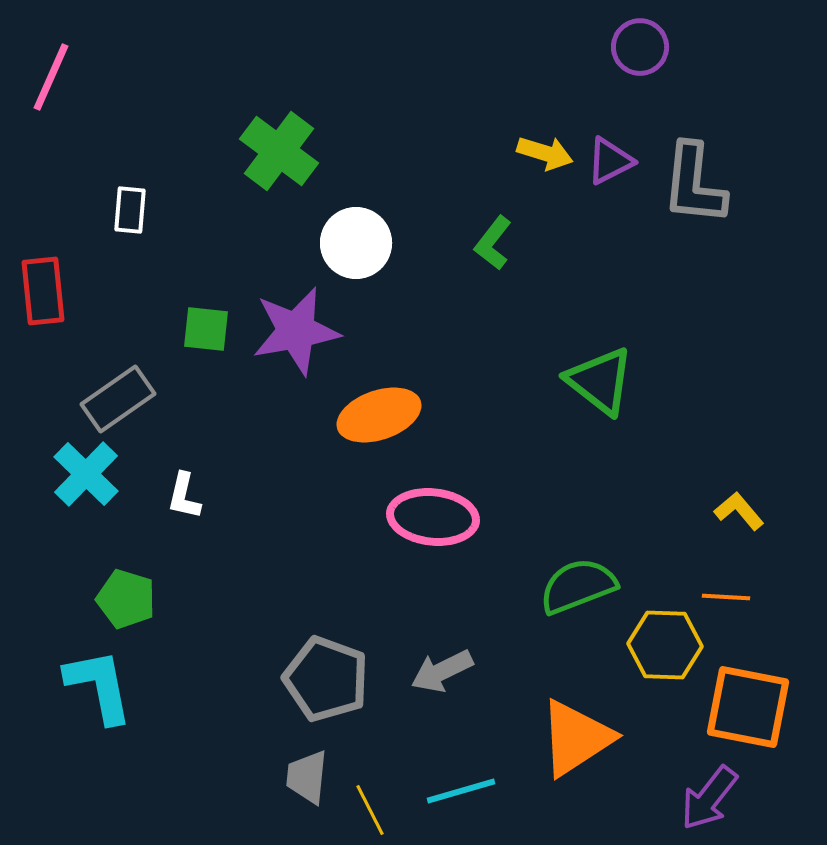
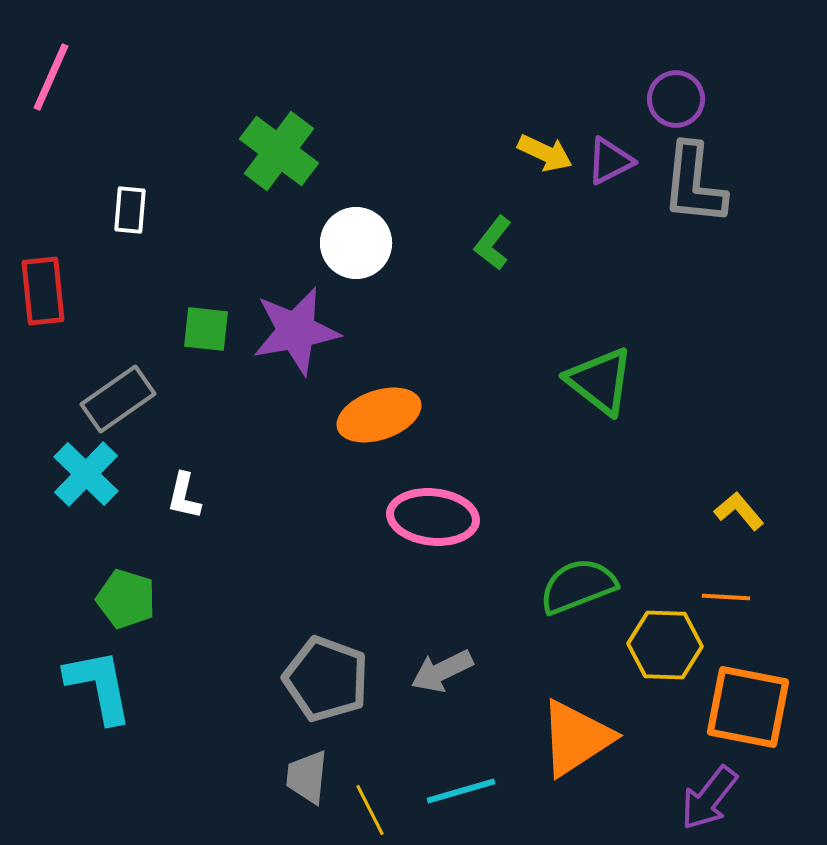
purple circle: moved 36 px right, 52 px down
yellow arrow: rotated 8 degrees clockwise
